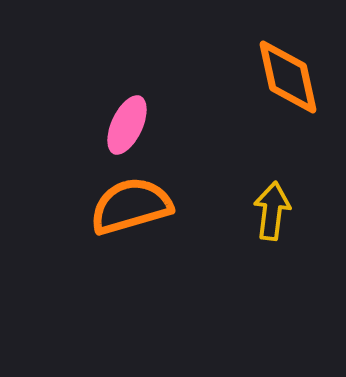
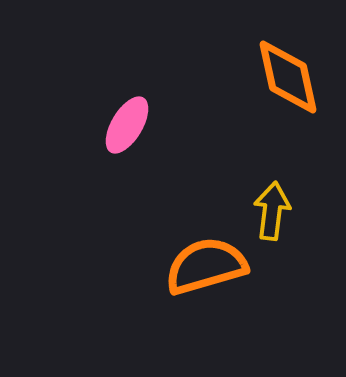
pink ellipse: rotated 6 degrees clockwise
orange semicircle: moved 75 px right, 60 px down
